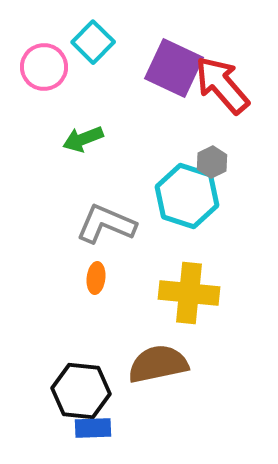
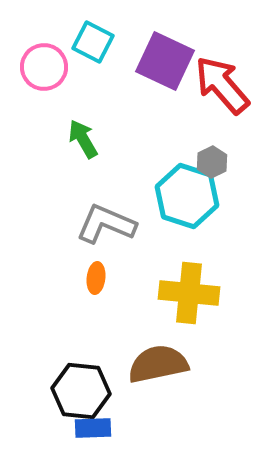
cyan square: rotated 18 degrees counterclockwise
purple square: moved 9 px left, 7 px up
green arrow: rotated 81 degrees clockwise
